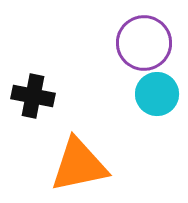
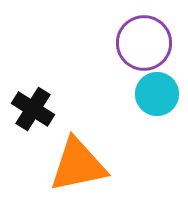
black cross: moved 13 px down; rotated 21 degrees clockwise
orange triangle: moved 1 px left
